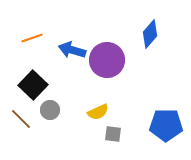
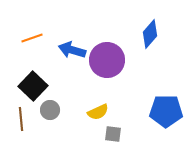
black square: moved 1 px down
brown line: rotated 40 degrees clockwise
blue pentagon: moved 14 px up
